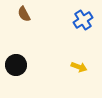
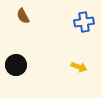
brown semicircle: moved 1 px left, 2 px down
blue cross: moved 1 px right, 2 px down; rotated 24 degrees clockwise
